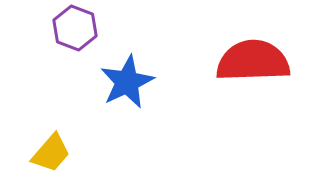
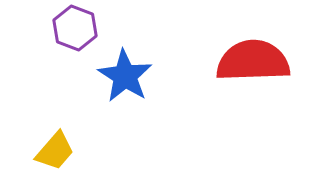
blue star: moved 2 px left, 6 px up; rotated 14 degrees counterclockwise
yellow trapezoid: moved 4 px right, 2 px up
